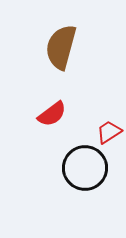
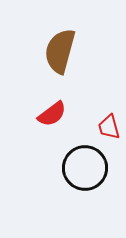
brown semicircle: moved 1 px left, 4 px down
red trapezoid: moved 5 px up; rotated 72 degrees counterclockwise
